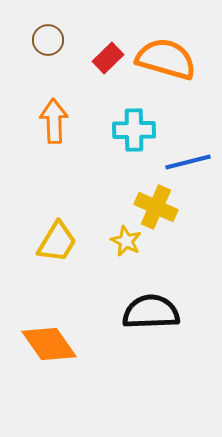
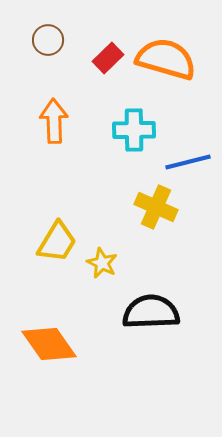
yellow star: moved 24 px left, 22 px down
